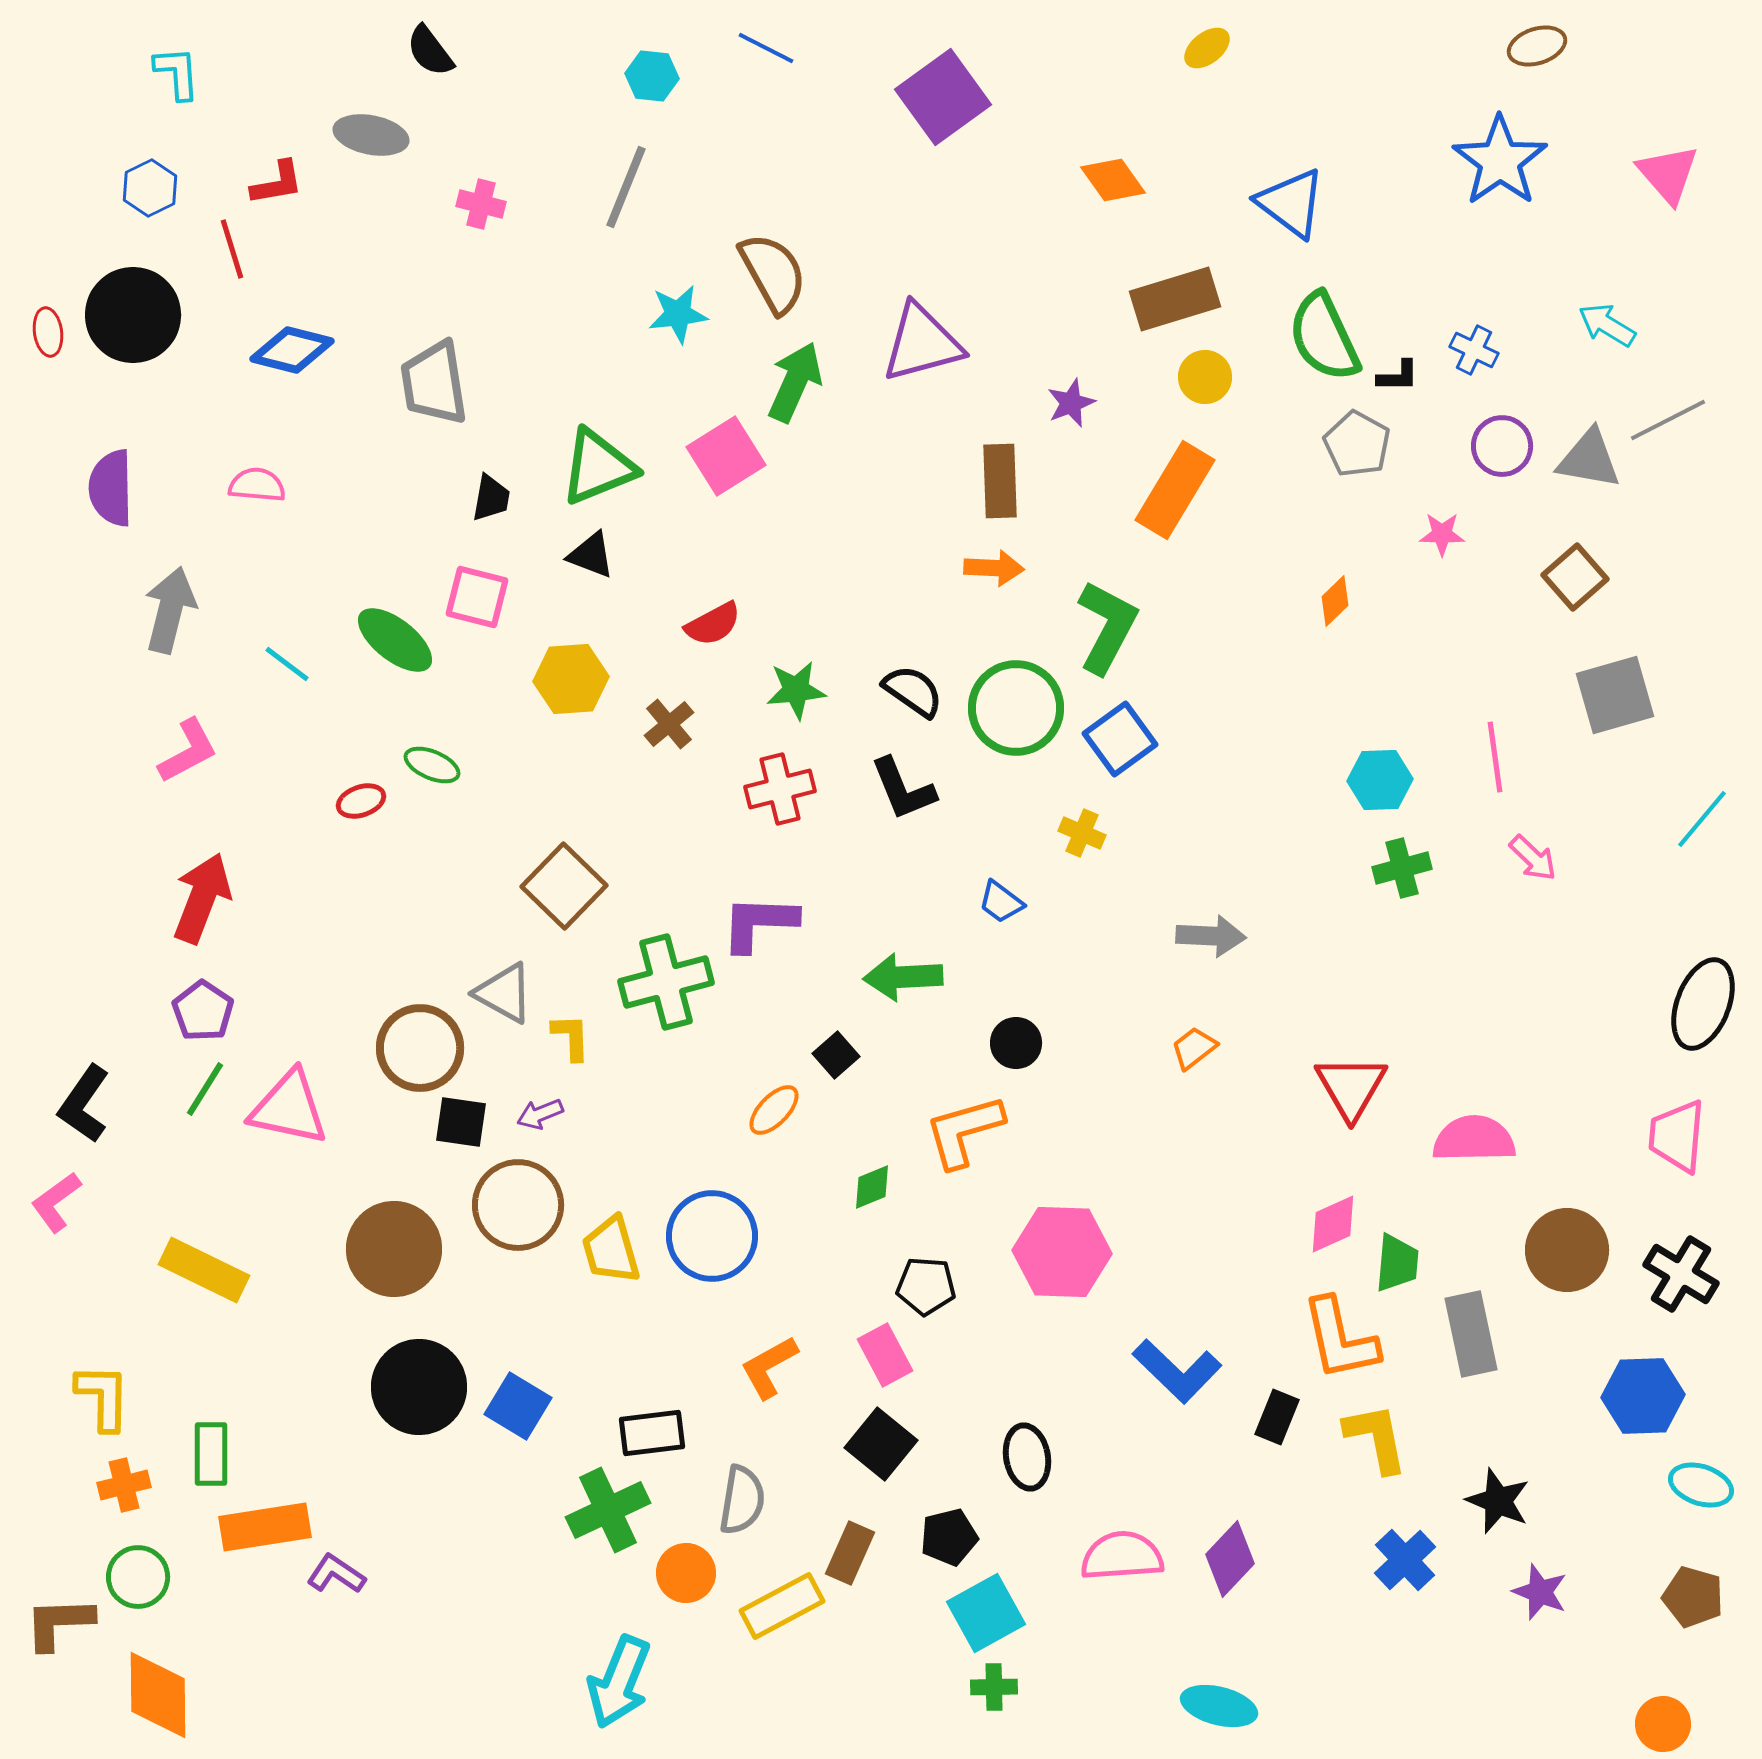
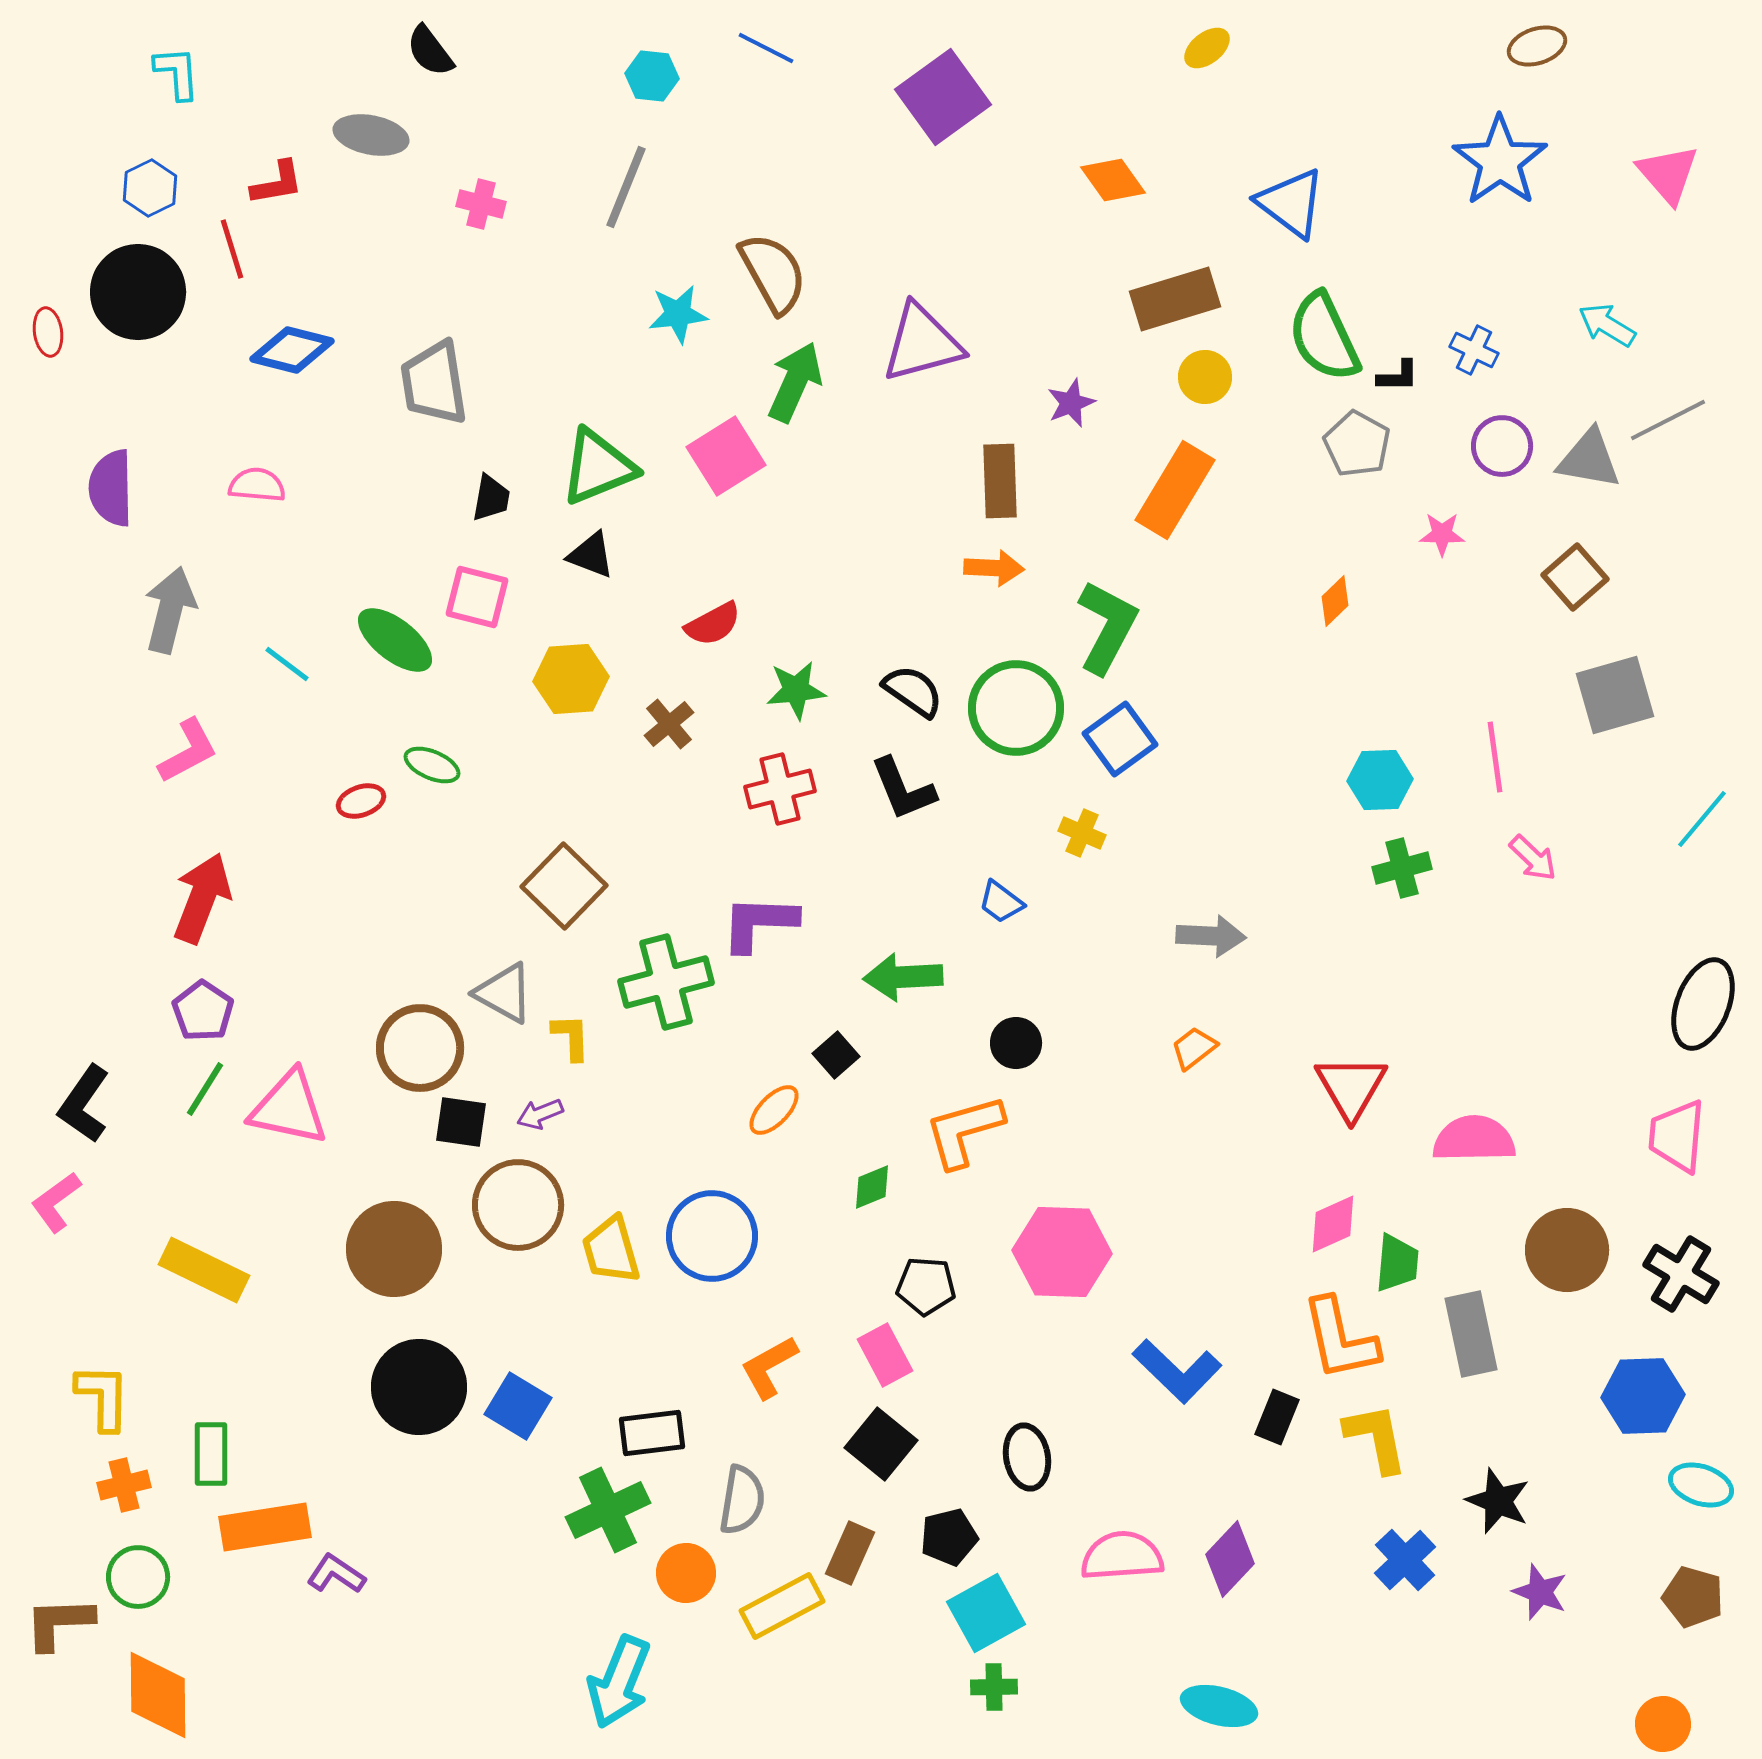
black circle at (133, 315): moved 5 px right, 23 px up
